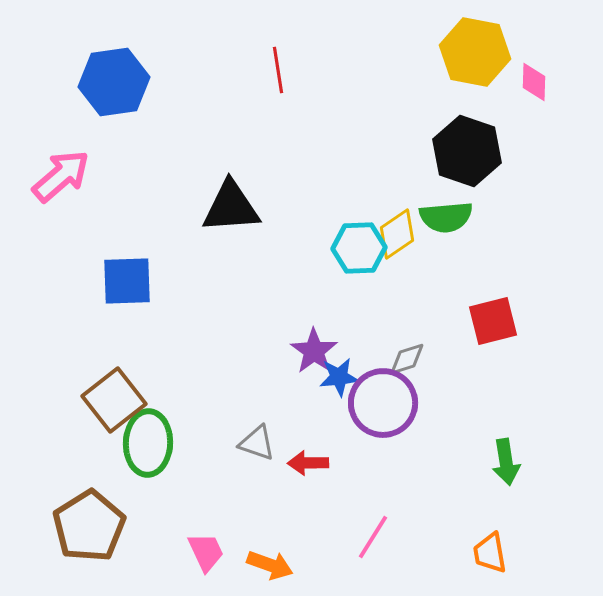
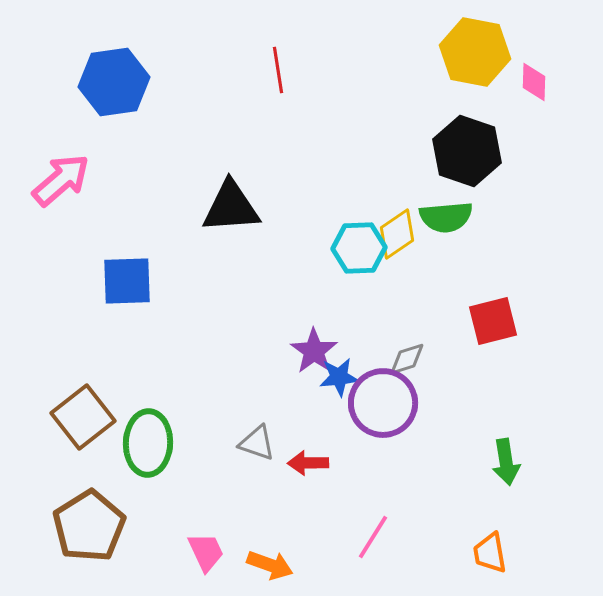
pink arrow: moved 4 px down
brown square: moved 31 px left, 17 px down
